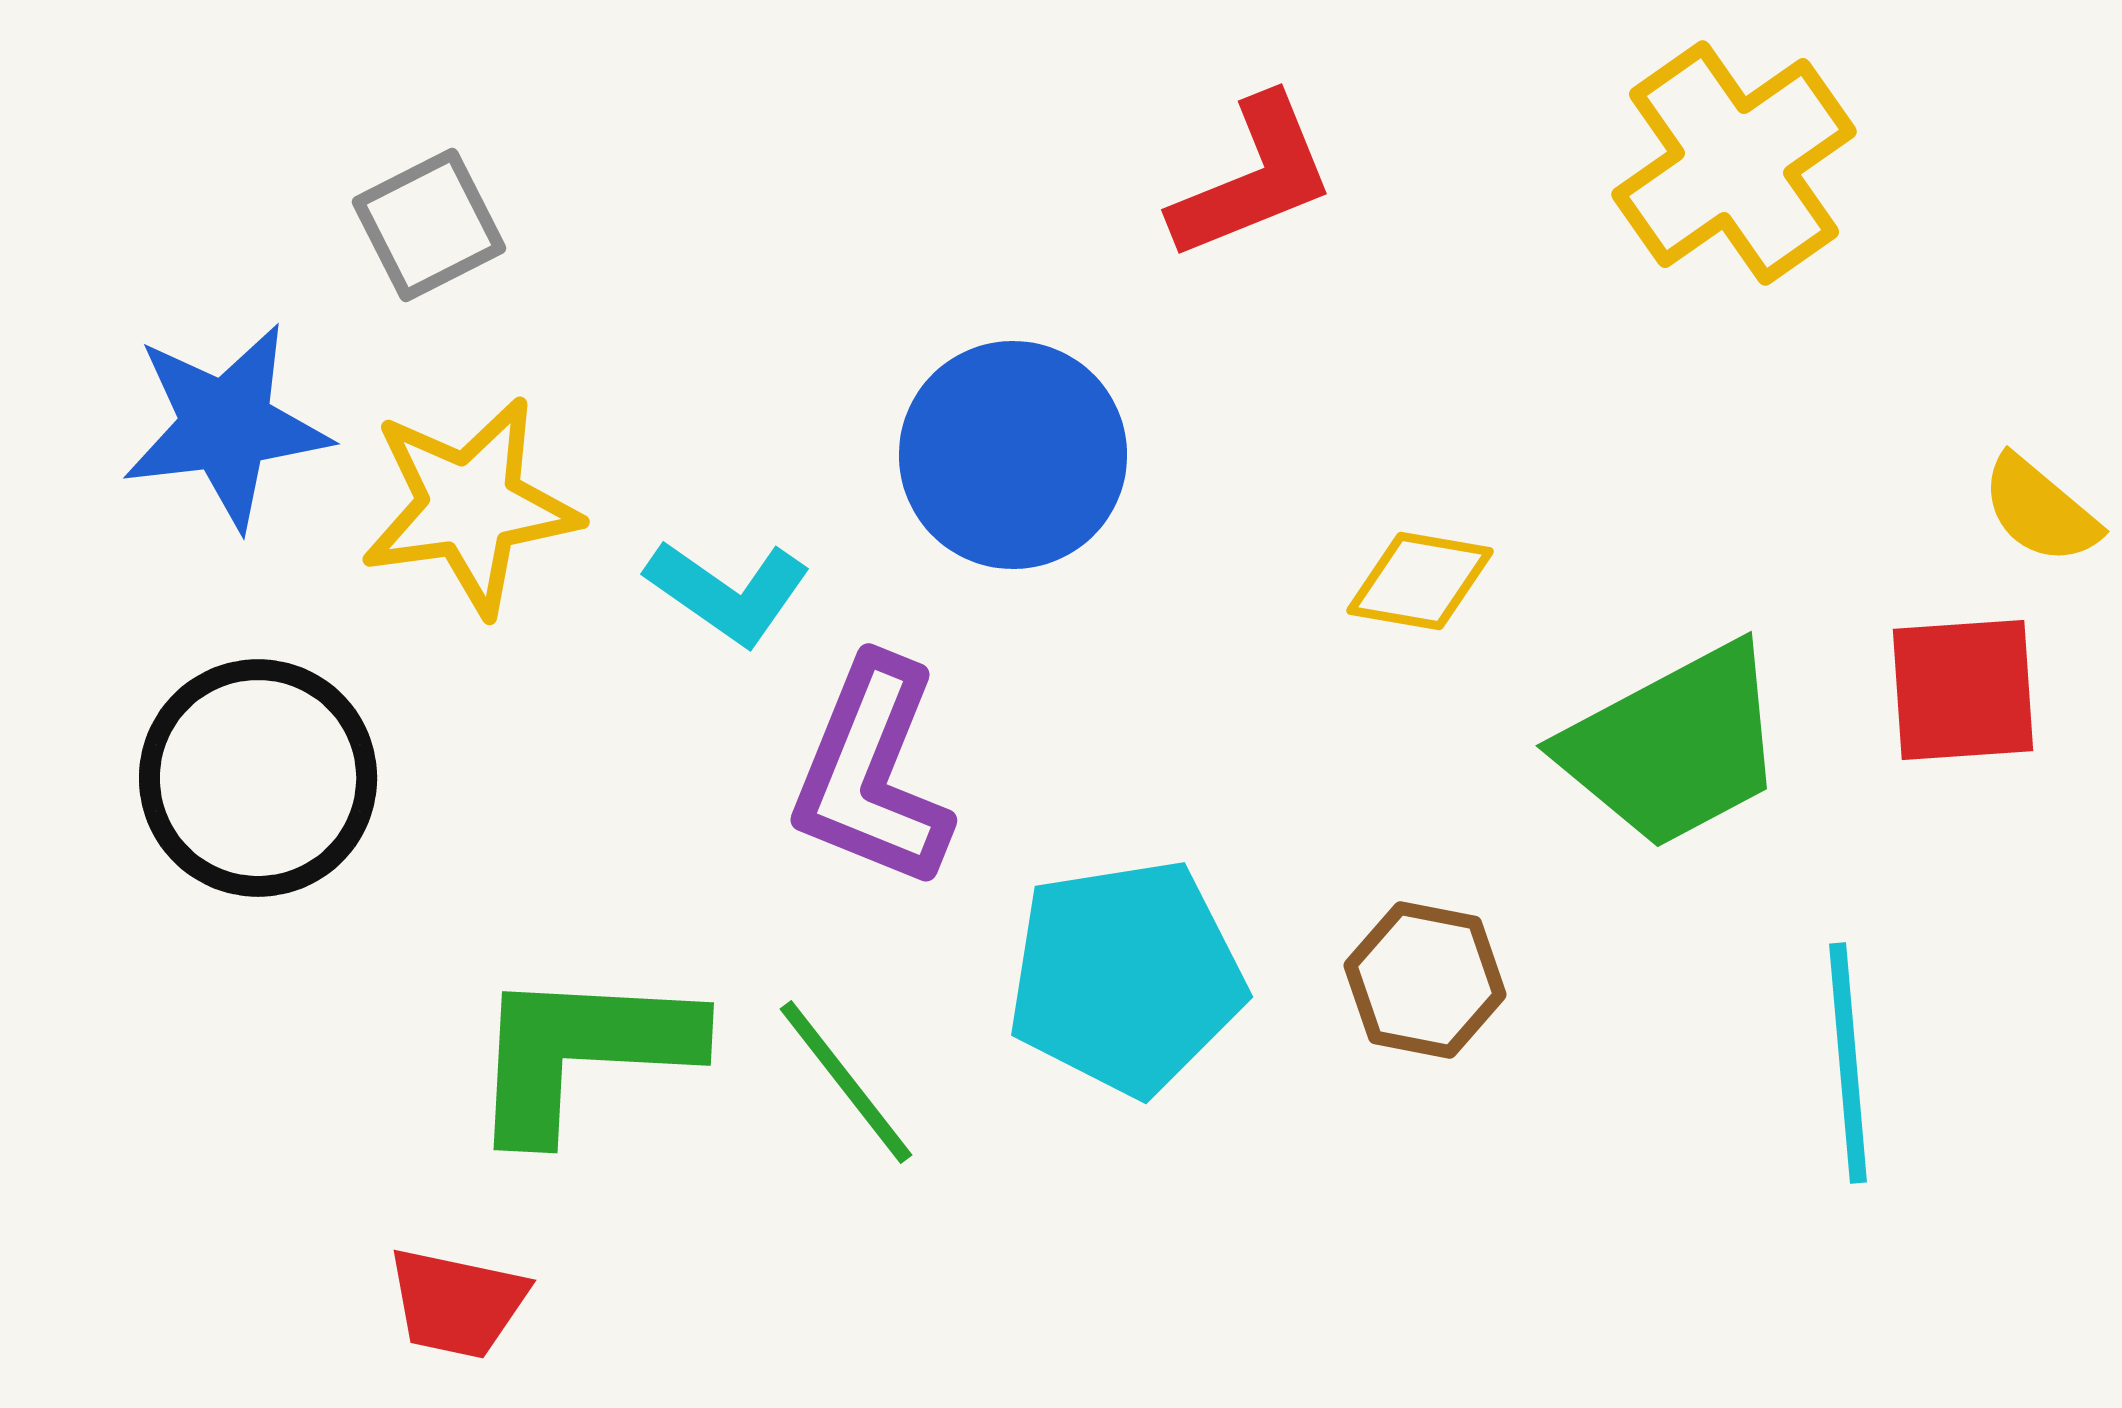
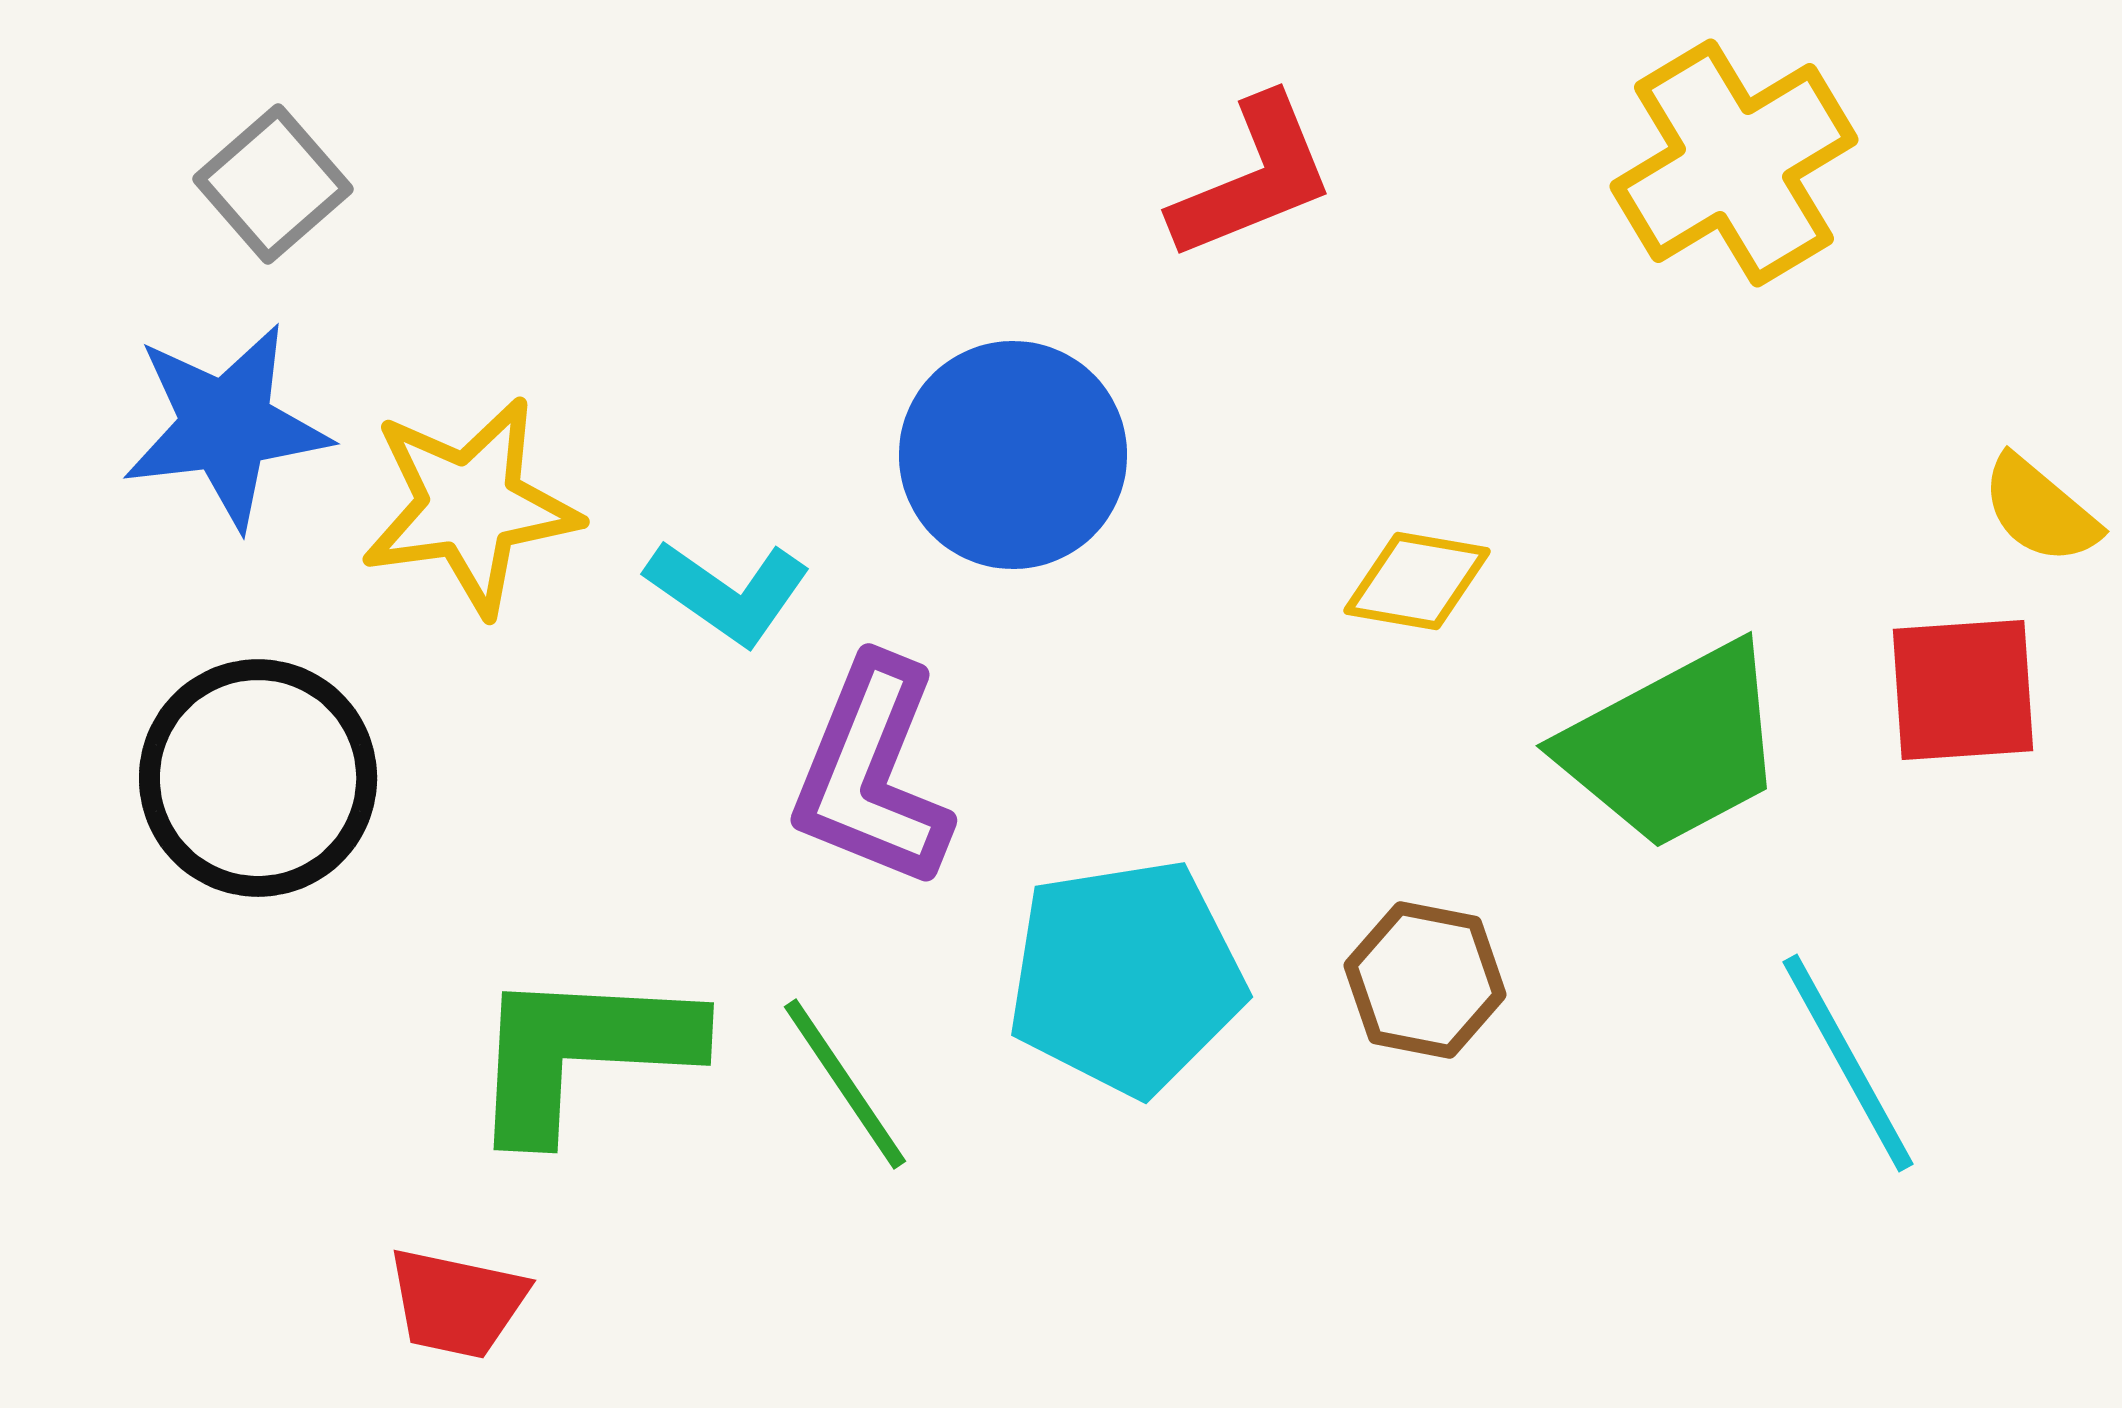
yellow cross: rotated 4 degrees clockwise
gray square: moved 156 px left, 41 px up; rotated 14 degrees counterclockwise
yellow diamond: moved 3 px left
cyan line: rotated 24 degrees counterclockwise
green line: moved 1 px left, 2 px down; rotated 4 degrees clockwise
